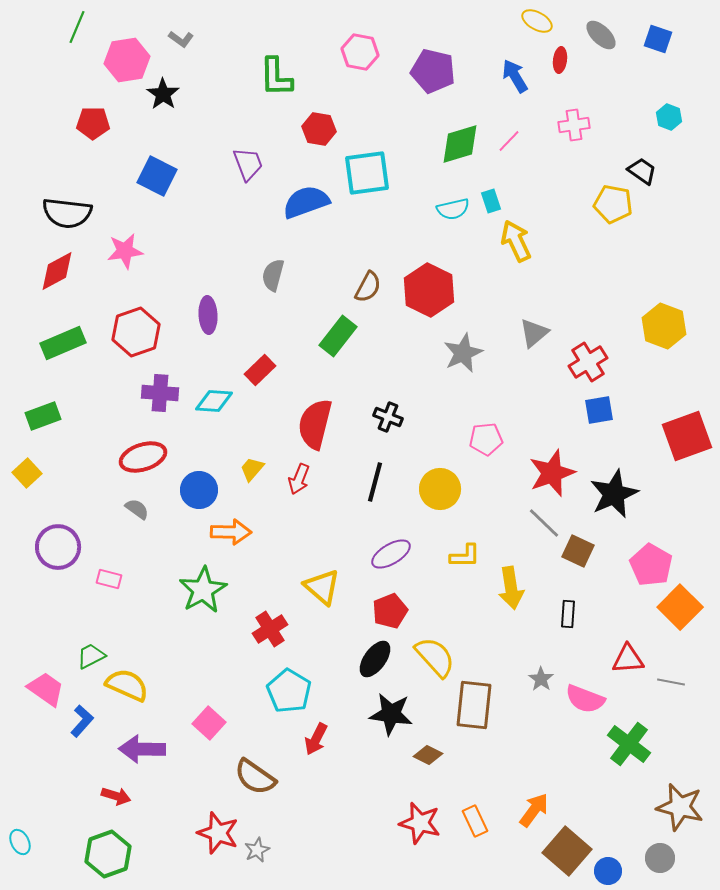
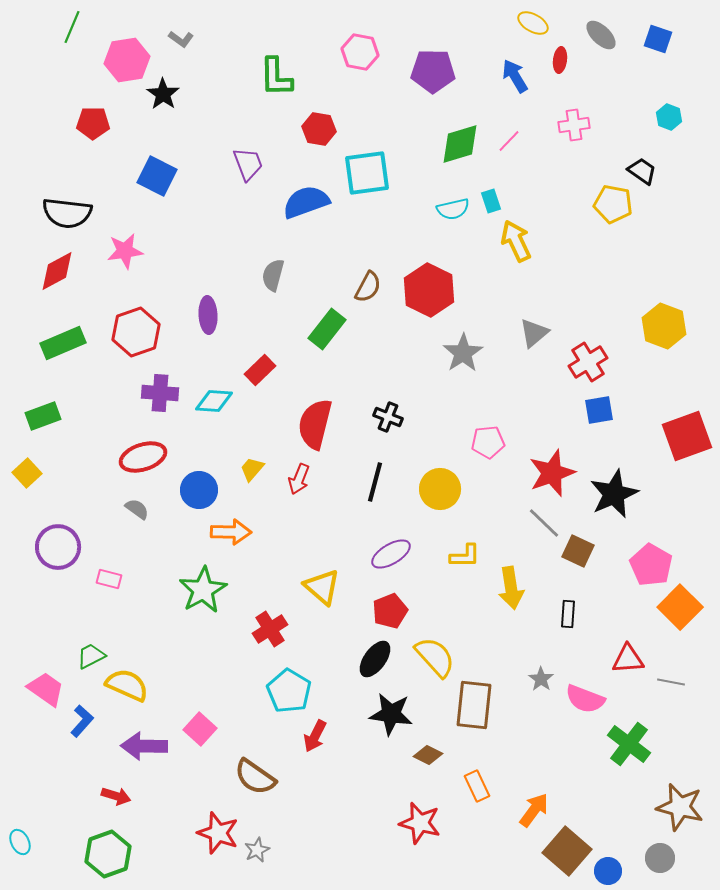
yellow ellipse at (537, 21): moved 4 px left, 2 px down
green line at (77, 27): moved 5 px left
purple pentagon at (433, 71): rotated 12 degrees counterclockwise
green rectangle at (338, 336): moved 11 px left, 7 px up
gray star at (463, 353): rotated 9 degrees counterclockwise
pink pentagon at (486, 439): moved 2 px right, 3 px down
pink square at (209, 723): moved 9 px left, 6 px down
red arrow at (316, 739): moved 1 px left, 3 px up
purple arrow at (142, 749): moved 2 px right, 3 px up
orange rectangle at (475, 821): moved 2 px right, 35 px up
